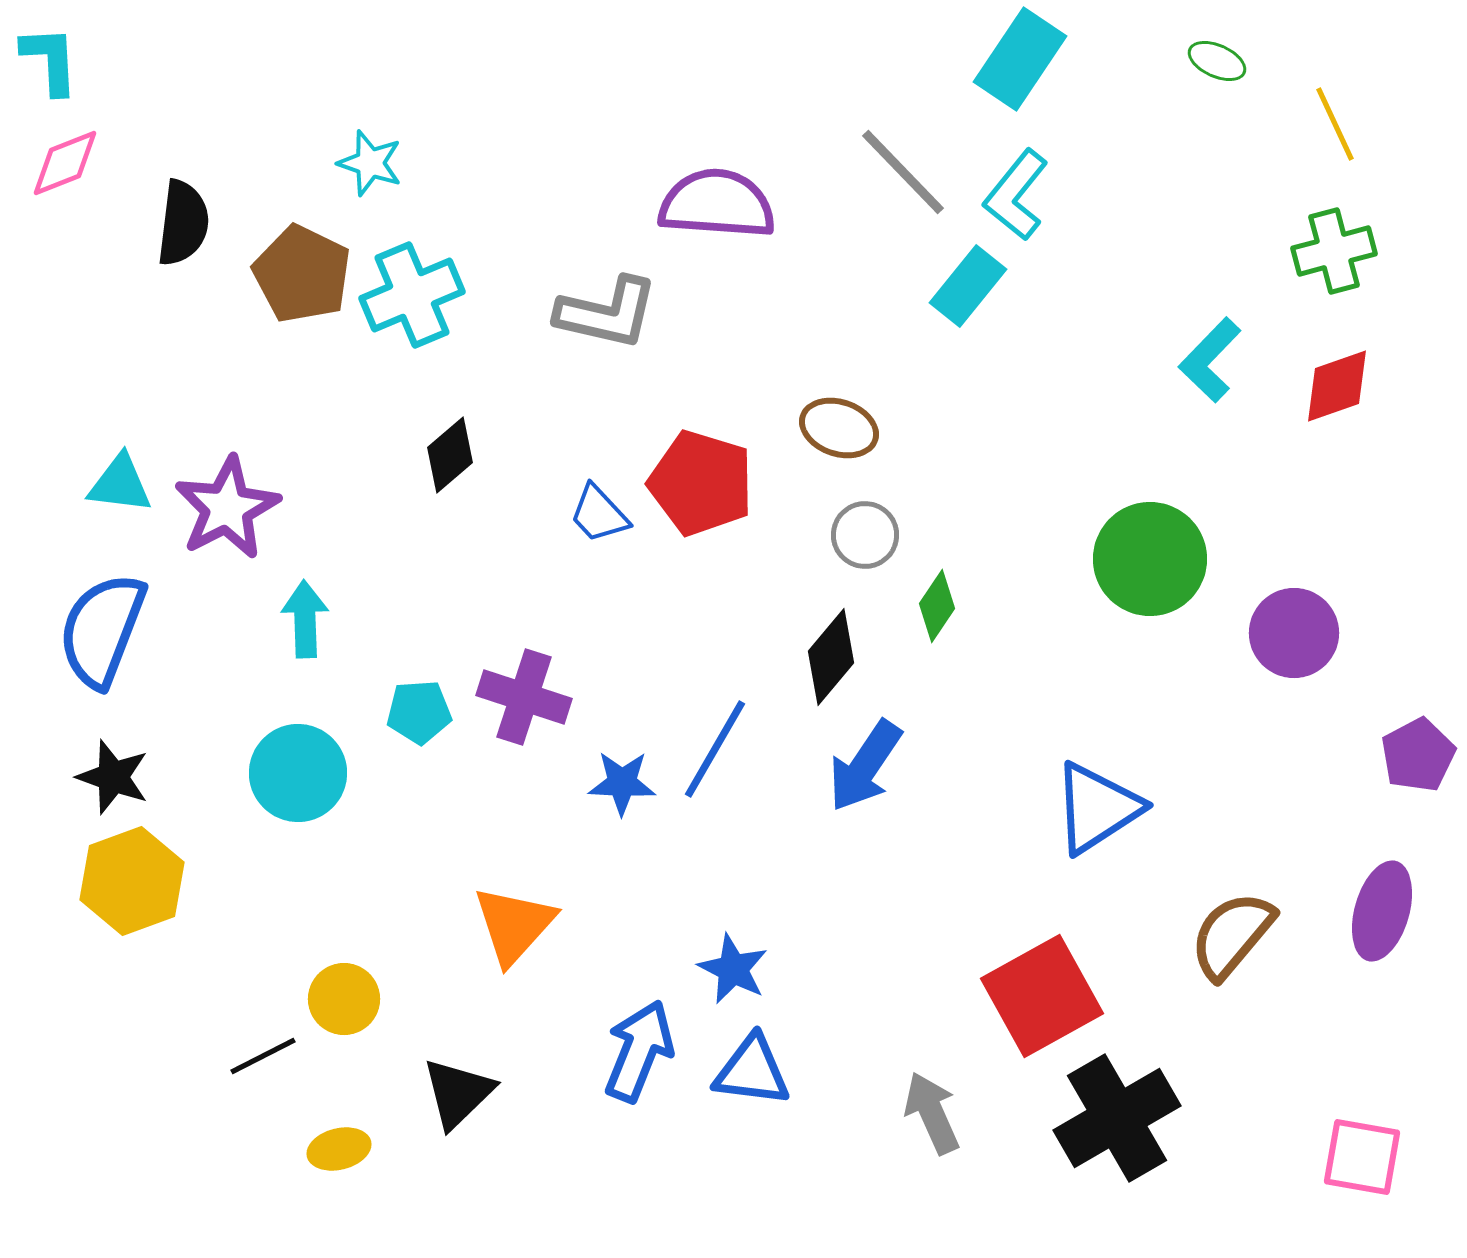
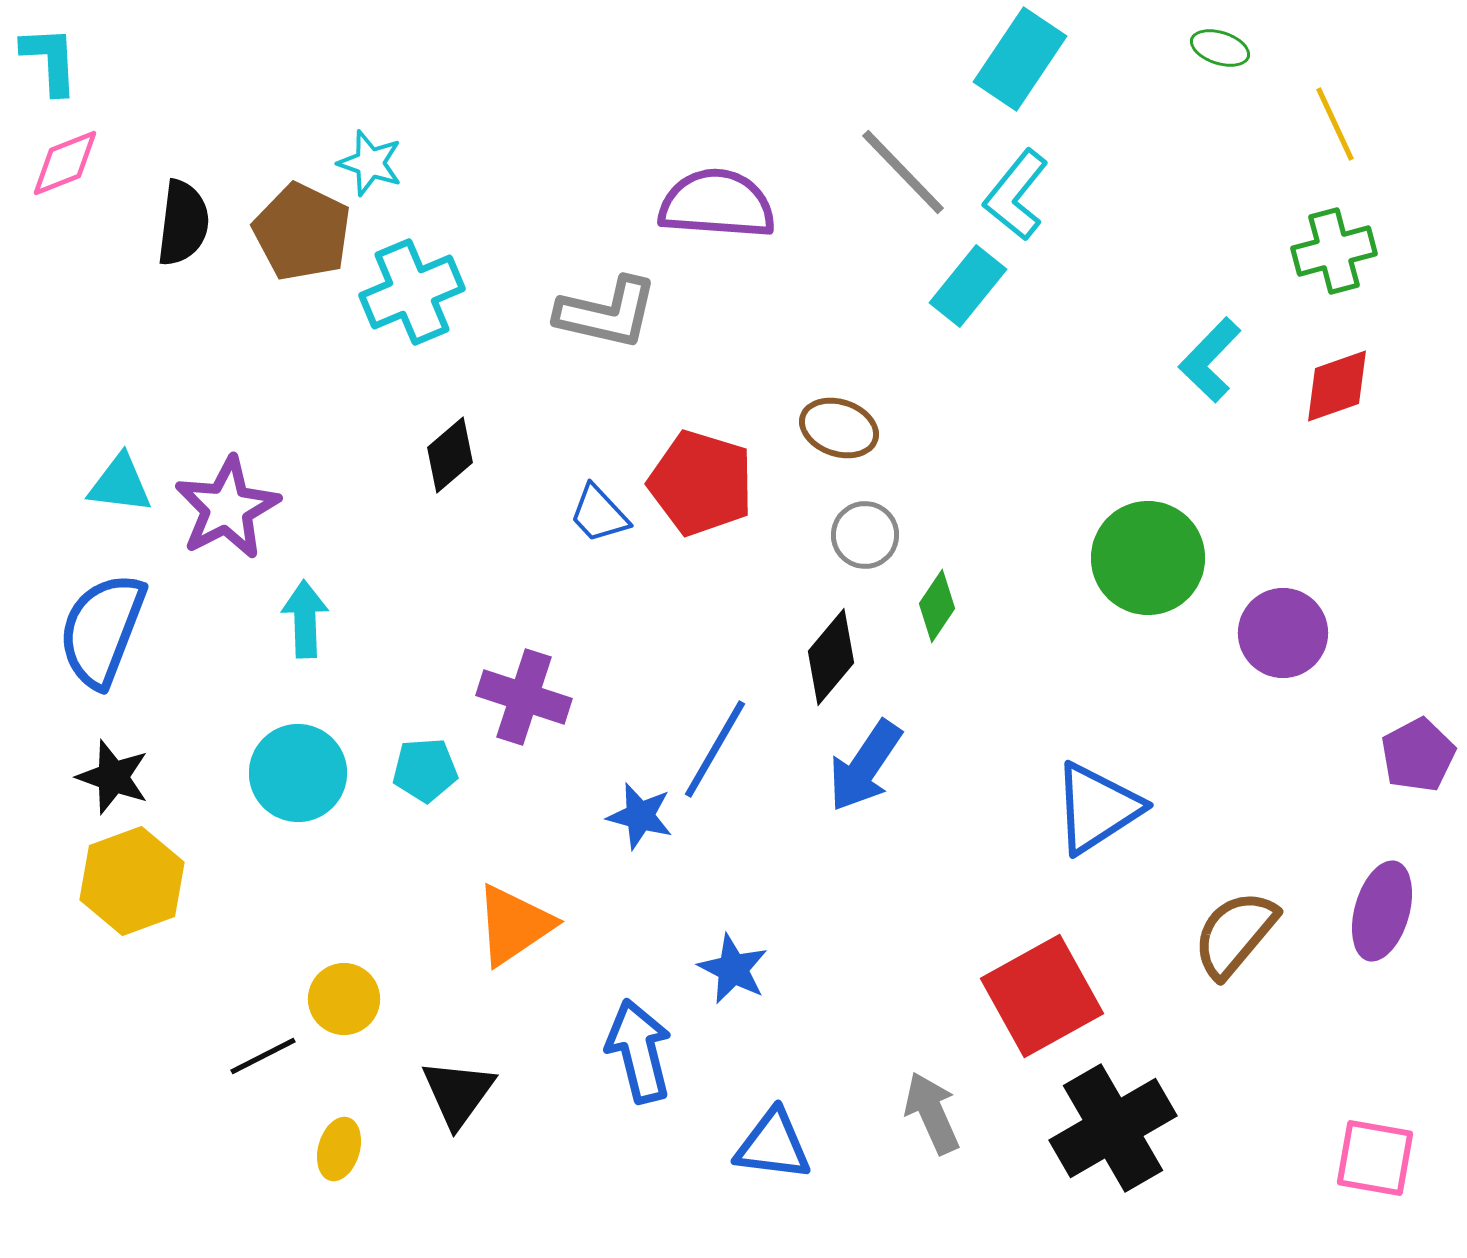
green ellipse at (1217, 61): moved 3 px right, 13 px up; rotated 6 degrees counterclockwise
brown pentagon at (302, 274): moved 42 px up
cyan cross at (412, 295): moved 3 px up
green circle at (1150, 559): moved 2 px left, 1 px up
purple circle at (1294, 633): moved 11 px left
cyan pentagon at (419, 712): moved 6 px right, 58 px down
blue star at (622, 783): moved 18 px right, 33 px down; rotated 12 degrees clockwise
orange triangle at (514, 925): rotated 14 degrees clockwise
brown semicircle at (1232, 935): moved 3 px right, 1 px up
blue arrow at (639, 1051): rotated 36 degrees counterclockwise
blue triangle at (752, 1071): moved 21 px right, 74 px down
black triangle at (458, 1093): rotated 10 degrees counterclockwise
black cross at (1117, 1118): moved 4 px left, 10 px down
yellow ellipse at (339, 1149): rotated 60 degrees counterclockwise
pink square at (1362, 1157): moved 13 px right, 1 px down
